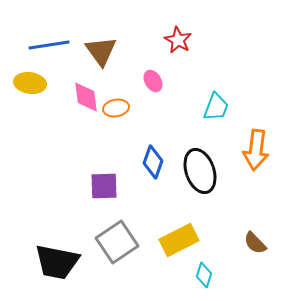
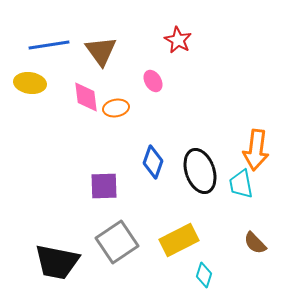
cyan trapezoid: moved 25 px right, 77 px down; rotated 148 degrees clockwise
